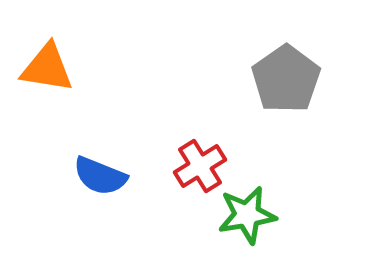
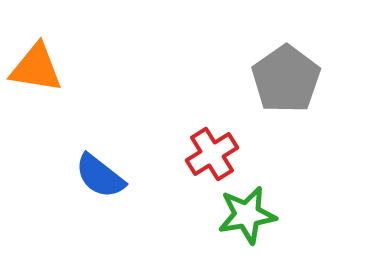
orange triangle: moved 11 px left
red cross: moved 12 px right, 12 px up
blue semicircle: rotated 16 degrees clockwise
